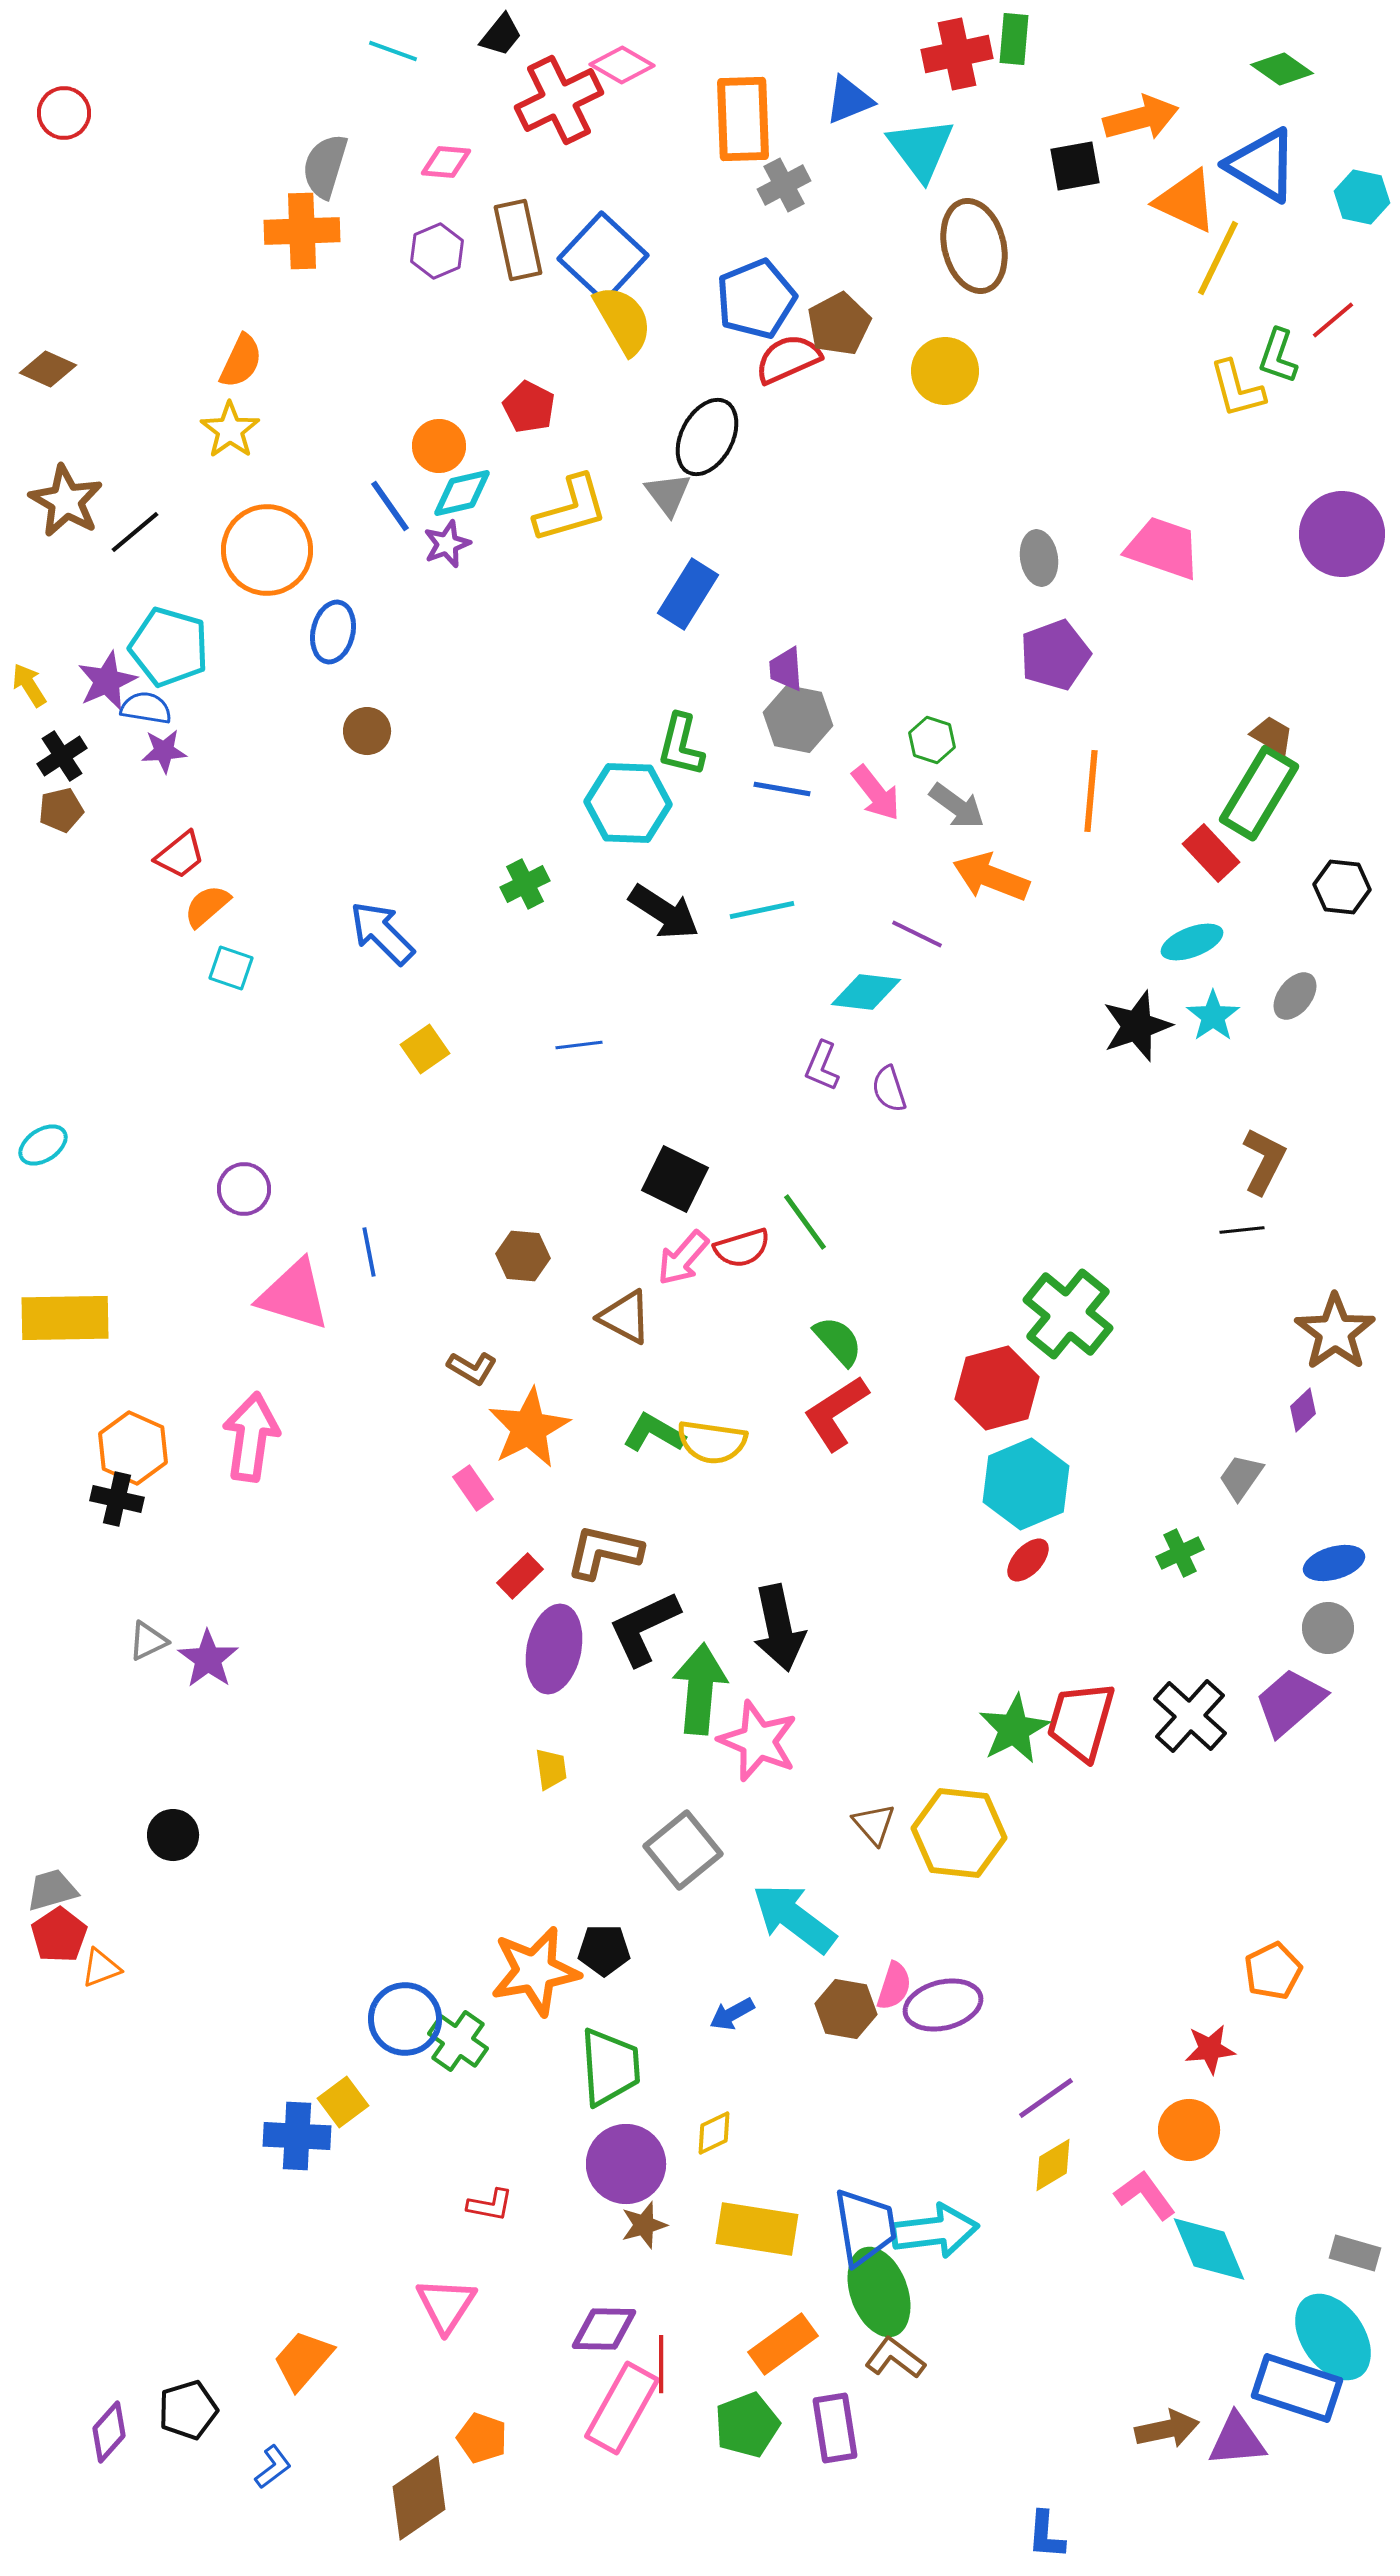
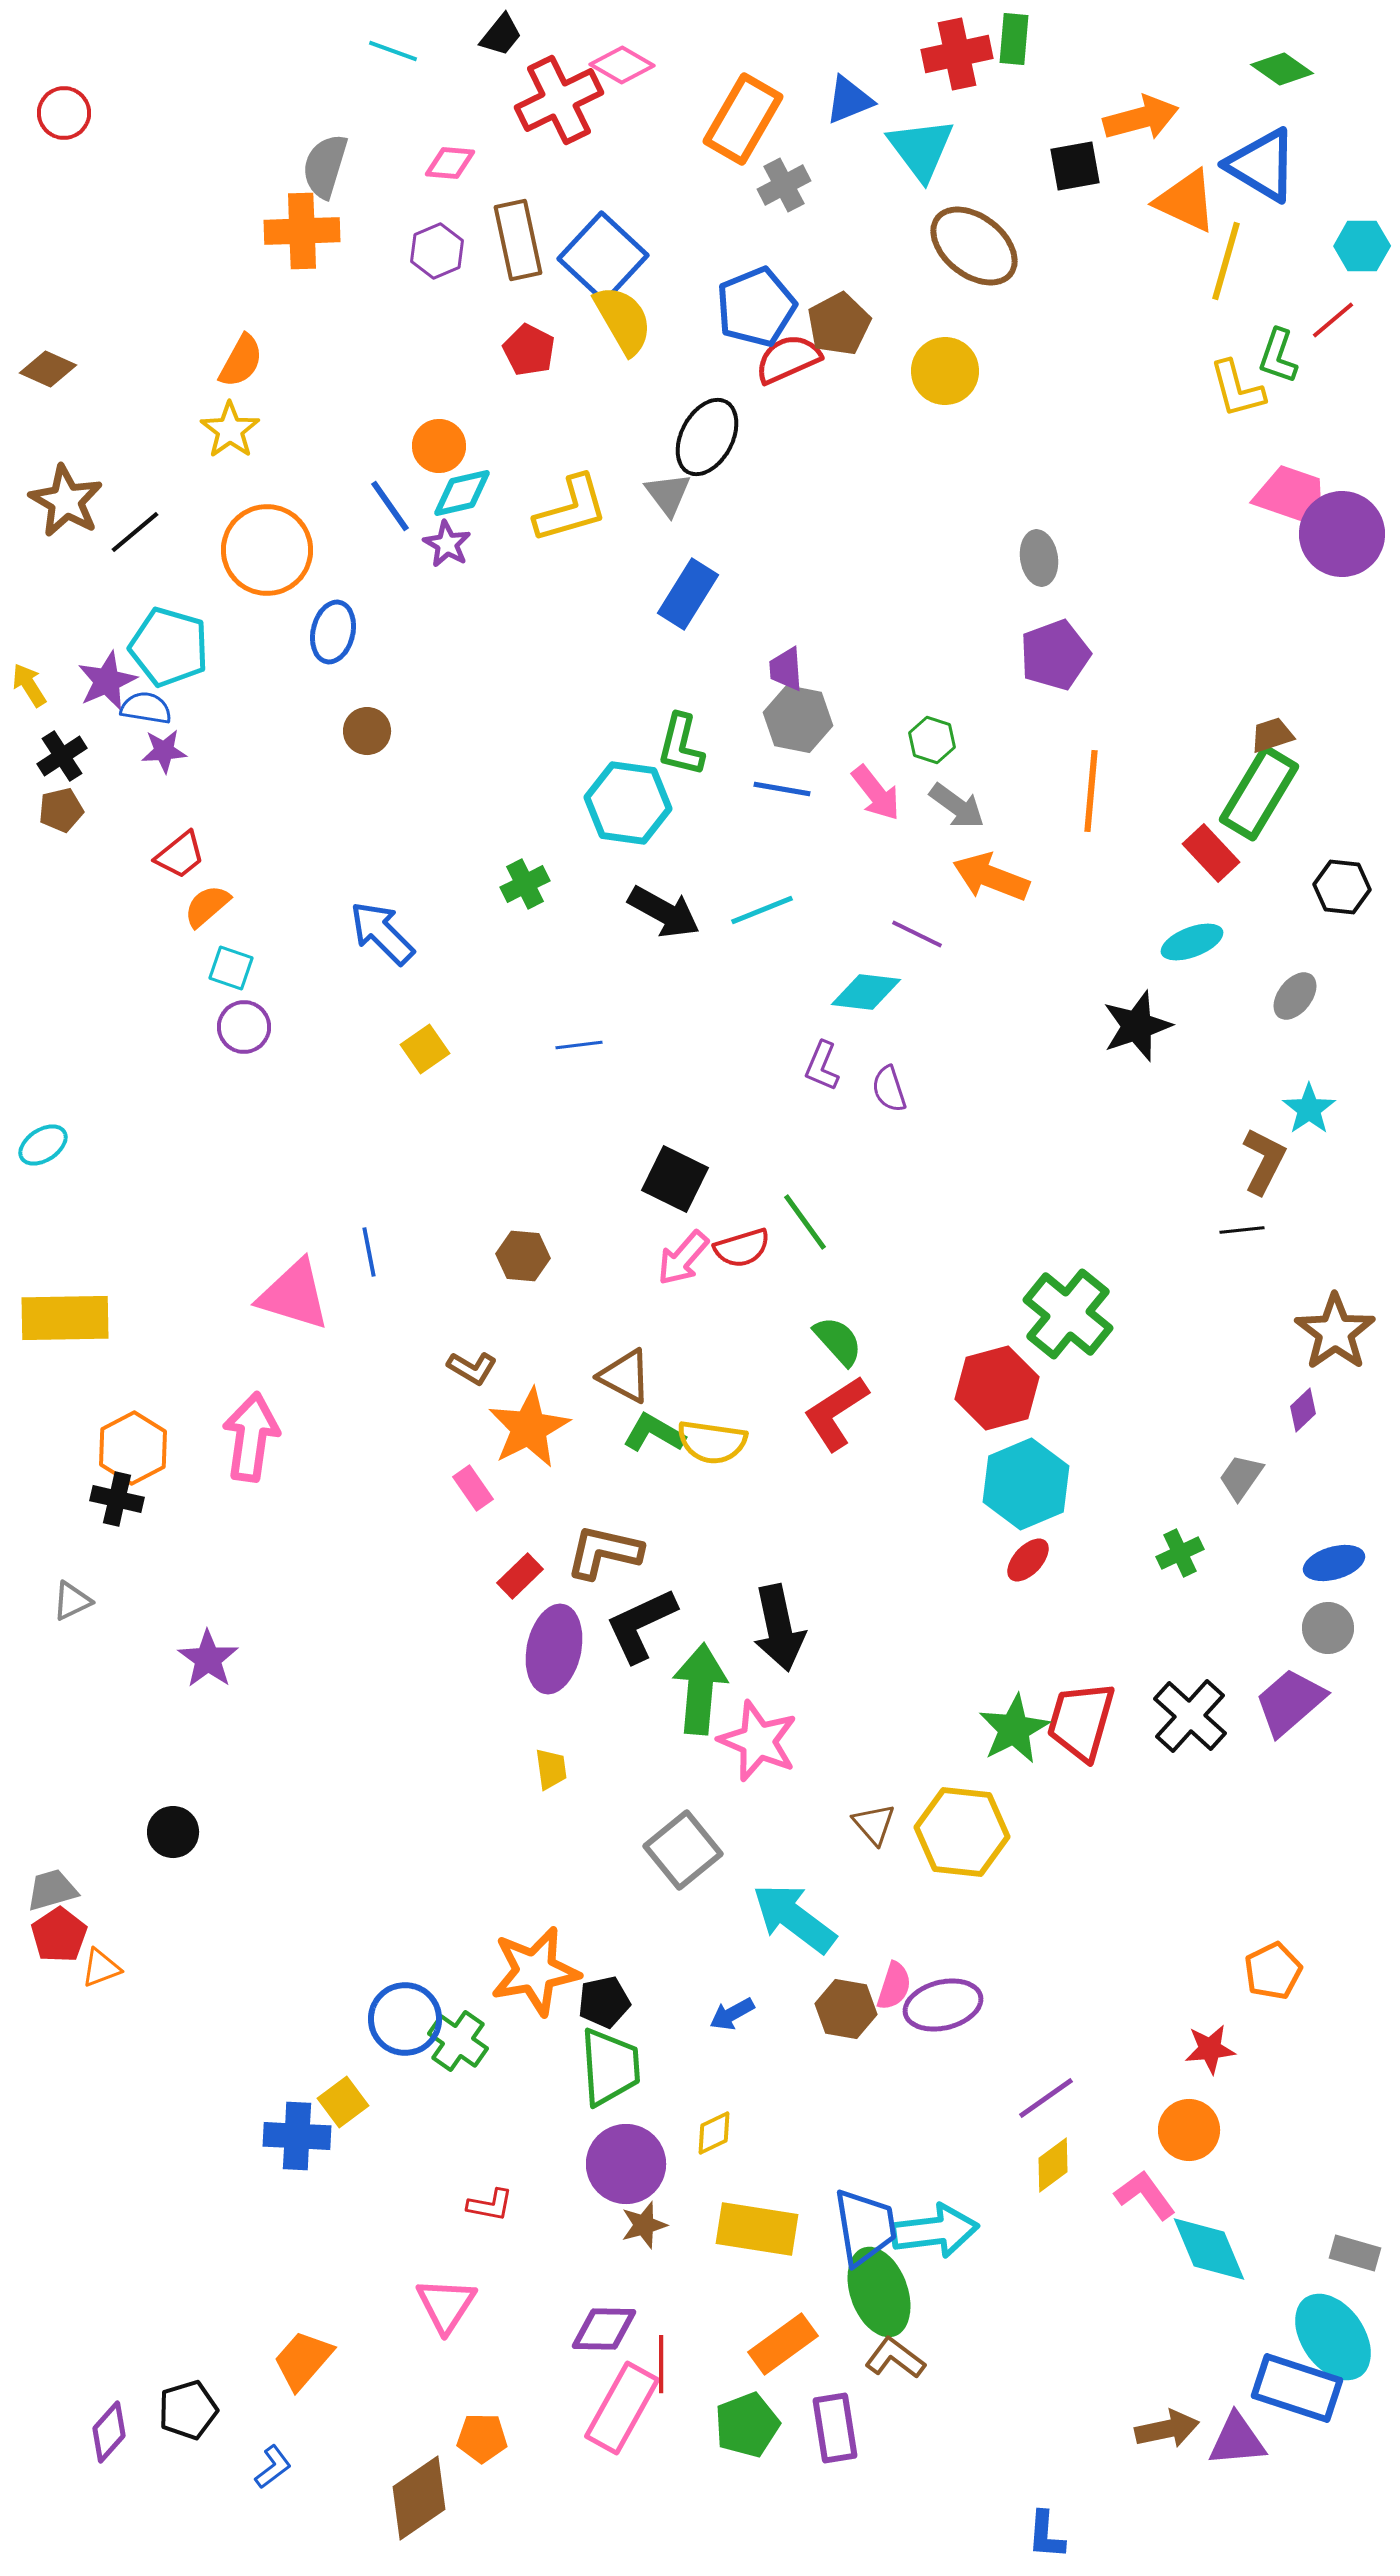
orange rectangle at (743, 119): rotated 32 degrees clockwise
pink diamond at (446, 162): moved 4 px right, 1 px down
cyan hexagon at (1362, 197): moved 49 px down; rotated 12 degrees counterclockwise
brown ellipse at (974, 246): rotated 38 degrees counterclockwise
yellow line at (1218, 258): moved 8 px right, 3 px down; rotated 10 degrees counterclockwise
blue pentagon at (756, 299): moved 8 px down
orange semicircle at (241, 361): rotated 4 degrees clockwise
red pentagon at (529, 407): moved 57 px up
purple star at (447, 544): rotated 21 degrees counterclockwise
pink trapezoid at (1163, 548): moved 129 px right, 52 px up
brown trapezoid at (1272, 735): rotated 48 degrees counterclockwise
cyan hexagon at (628, 803): rotated 6 degrees clockwise
cyan line at (762, 910): rotated 10 degrees counterclockwise
black arrow at (664, 912): rotated 4 degrees counterclockwise
cyan star at (1213, 1016): moved 96 px right, 93 px down
purple circle at (244, 1189): moved 162 px up
brown triangle at (625, 1317): moved 59 px down
orange hexagon at (133, 1448): rotated 8 degrees clockwise
black L-shape at (644, 1628): moved 3 px left, 3 px up
gray triangle at (148, 1641): moved 76 px left, 40 px up
yellow hexagon at (959, 1833): moved 3 px right, 1 px up
black circle at (173, 1835): moved 3 px up
black pentagon at (604, 1950): moved 52 px down; rotated 12 degrees counterclockwise
yellow diamond at (1053, 2165): rotated 6 degrees counterclockwise
orange pentagon at (482, 2438): rotated 18 degrees counterclockwise
